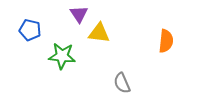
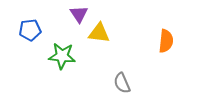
blue pentagon: rotated 20 degrees counterclockwise
